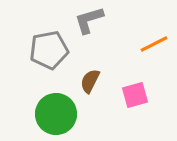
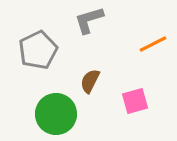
orange line: moved 1 px left
gray pentagon: moved 11 px left; rotated 15 degrees counterclockwise
pink square: moved 6 px down
